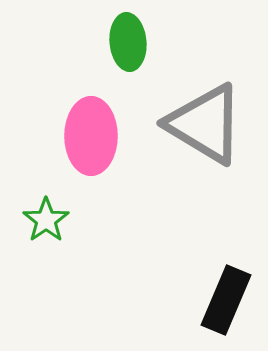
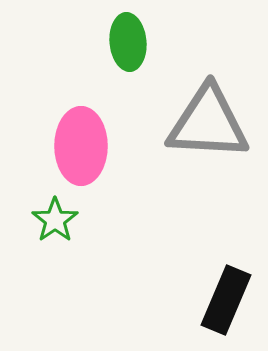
gray triangle: moved 3 px right, 1 px up; rotated 28 degrees counterclockwise
pink ellipse: moved 10 px left, 10 px down
green star: moved 9 px right
